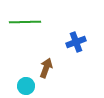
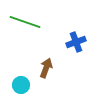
green line: rotated 20 degrees clockwise
cyan circle: moved 5 px left, 1 px up
